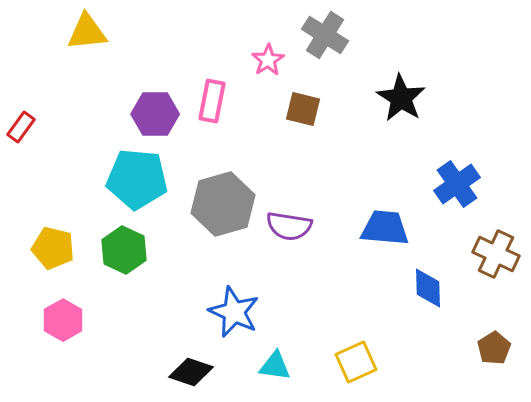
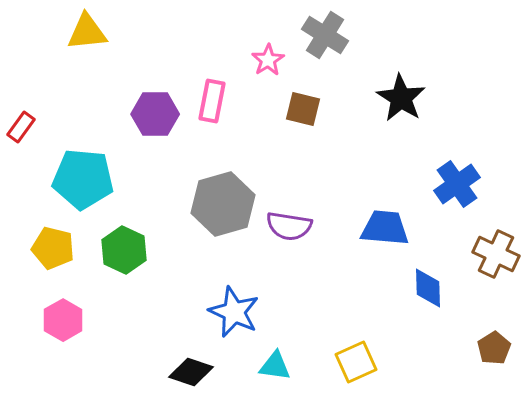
cyan pentagon: moved 54 px left
